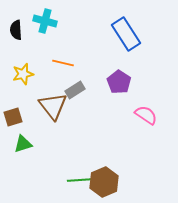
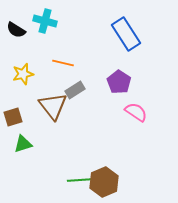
black semicircle: rotated 54 degrees counterclockwise
pink semicircle: moved 10 px left, 3 px up
